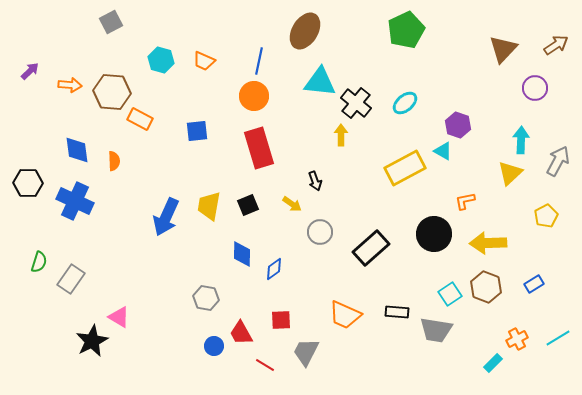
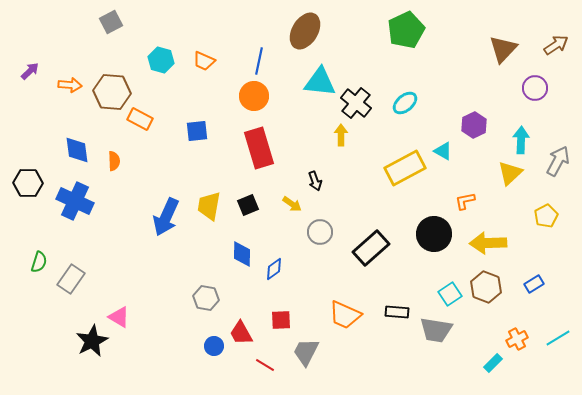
purple hexagon at (458, 125): moved 16 px right; rotated 15 degrees clockwise
